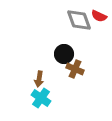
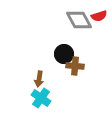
red semicircle: rotated 42 degrees counterclockwise
gray diamond: rotated 8 degrees counterclockwise
brown cross: moved 3 px up; rotated 18 degrees counterclockwise
